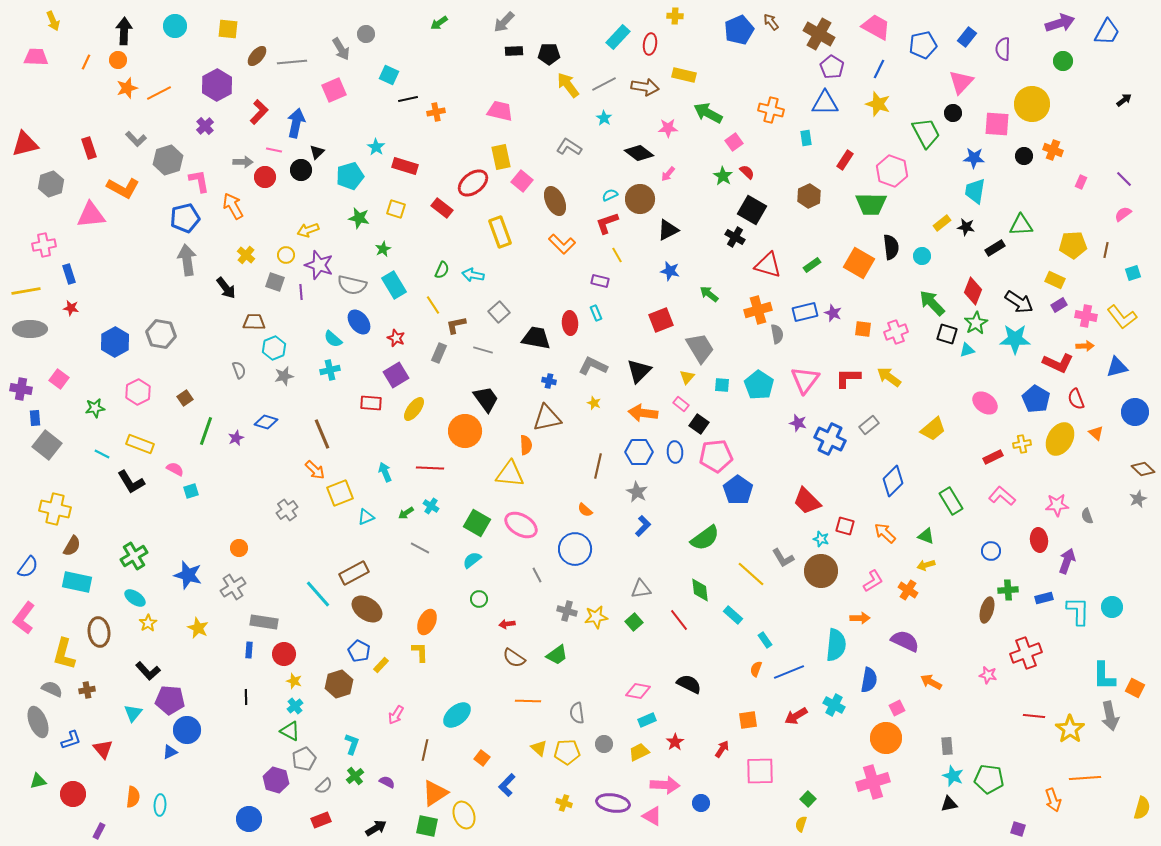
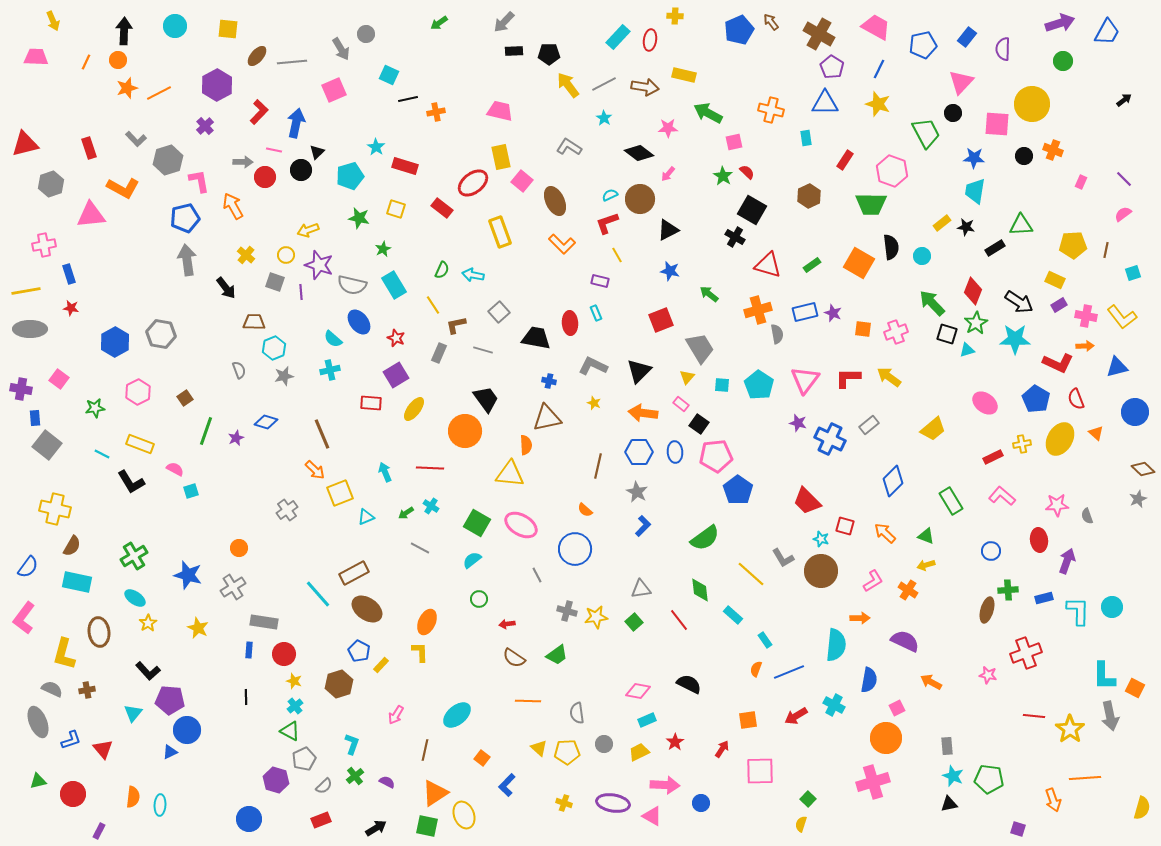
red ellipse at (650, 44): moved 4 px up
pink square at (734, 142): rotated 24 degrees clockwise
